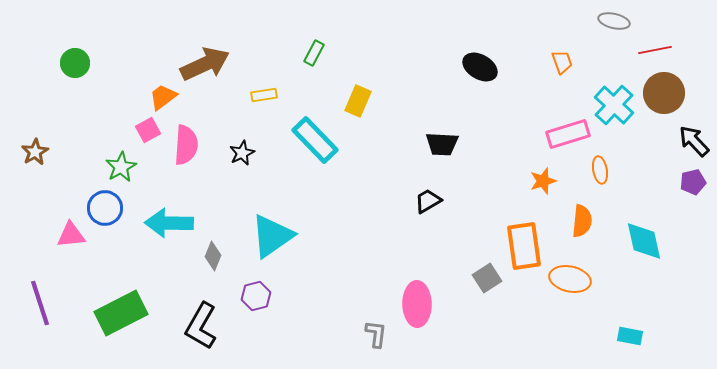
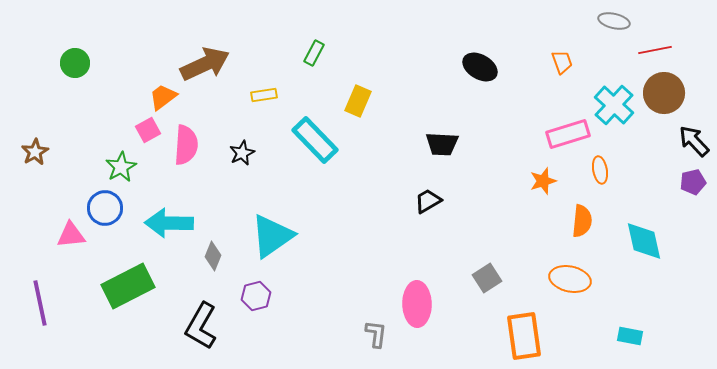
orange rectangle at (524, 246): moved 90 px down
purple line at (40, 303): rotated 6 degrees clockwise
green rectangle at (121, 313): moved 7 px right, 27 px up
